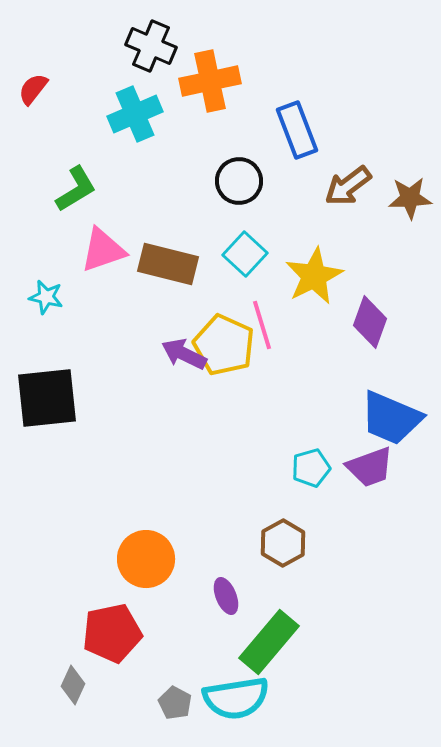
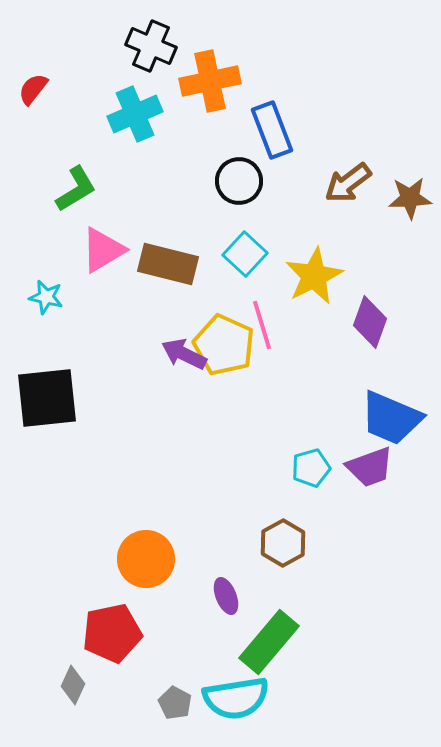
blue rectangle: moved 25 px left
brown arrow: moved 3 px up
pink triangle: rotated 12 degrees counterclockwise
